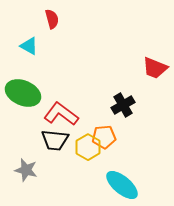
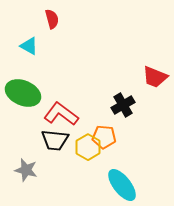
red trapezoid: moved 9 px down
orange pentagon: rotated 10 degrees clockwise
cyan ellipse: rotated 12 degrees clockwise
